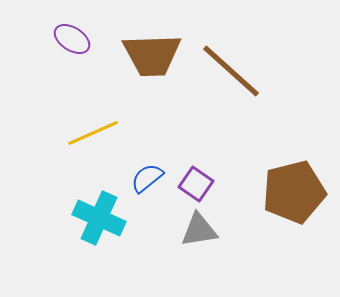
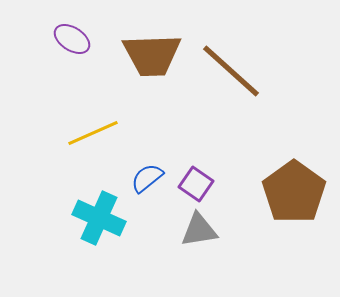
brown pentagon: rotated 22 degrees counterclockwise
